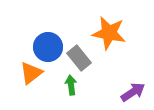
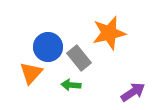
orange star: rotated 24 degrees counterclockwise
orange triangle: rotated 10 degrees counterclockwise
green arrow: rotated 78 degrees counterclockwise
